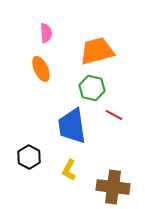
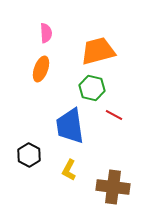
orange trapezoid: moved 1 px right
orange ellipse: rotated 45 degrees clockwise
blue trapezoid: moved 2 px left
black hexagon: moved 2 px up
